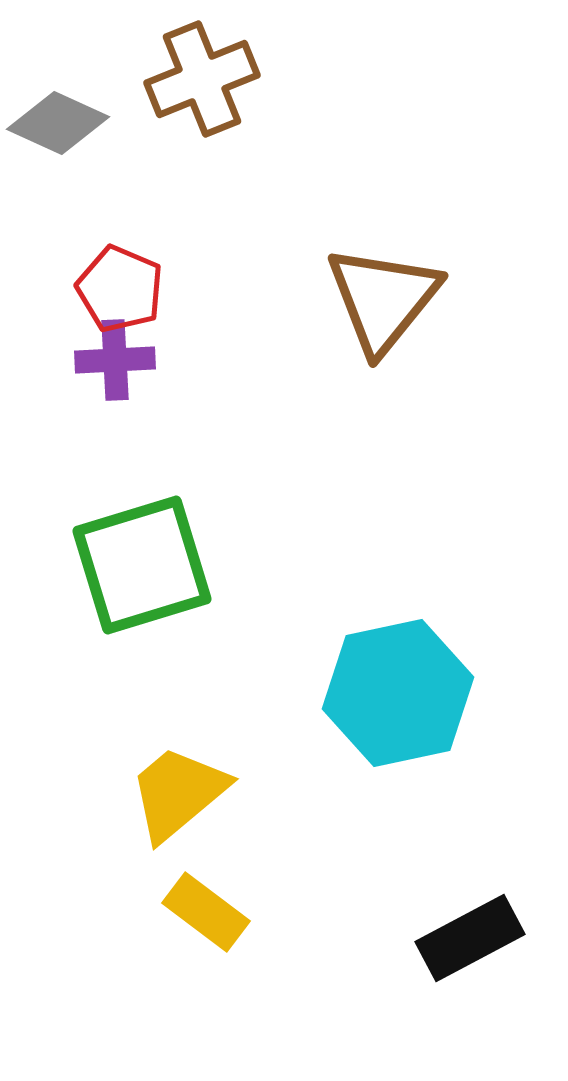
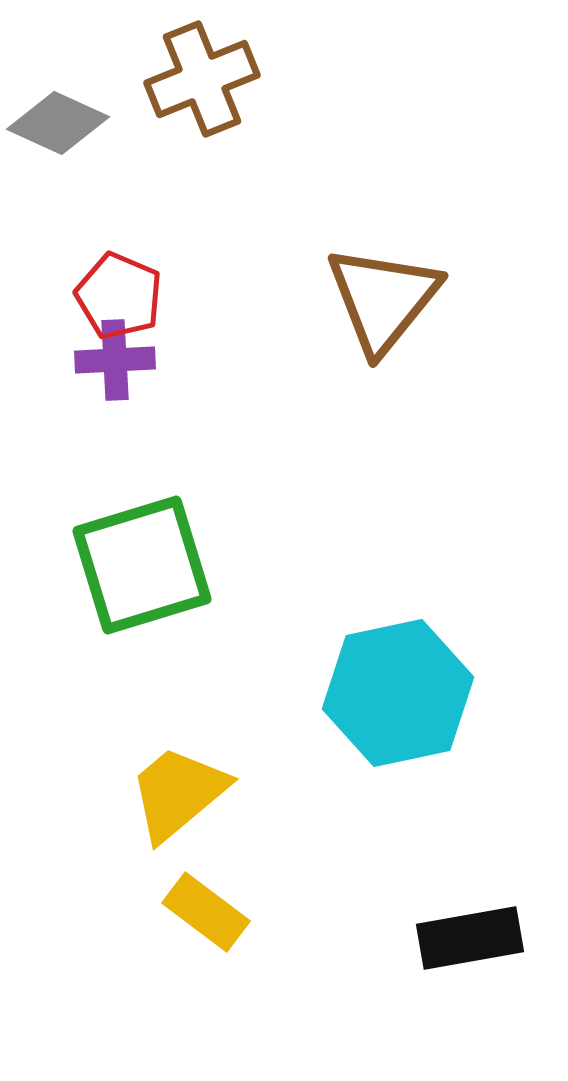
red pentagon: moved 1 px left, 7 px down
black rectangle: rotated 18 degrees clockwise
